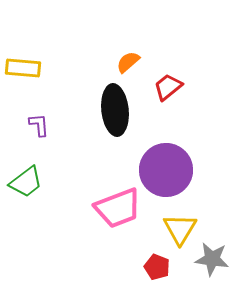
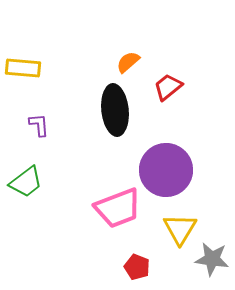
red pentagon: moved 20 px left
